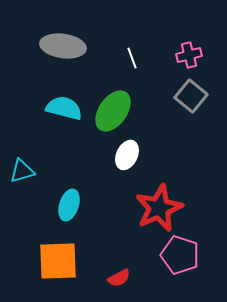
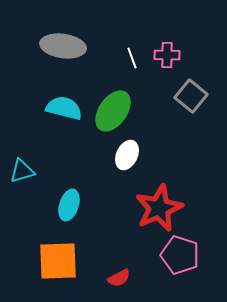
pink cross: moved 22 px left; rotated 15 degrees clockwise
